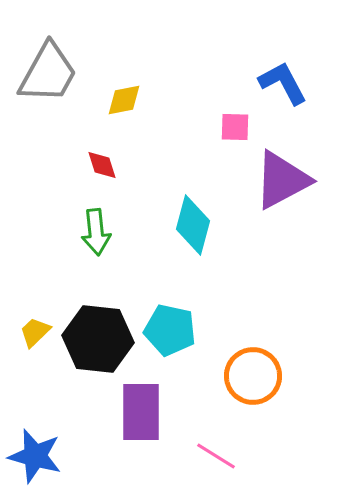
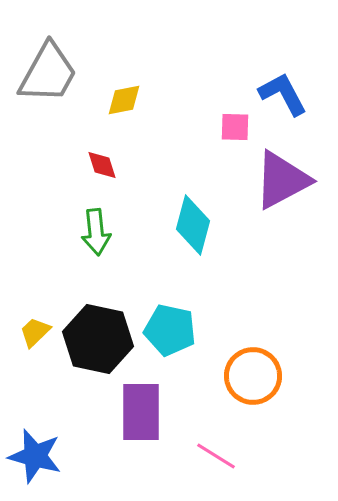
blue L-shape: moved 11 px down
black hexagon: rotated 6 degrees clockwise
